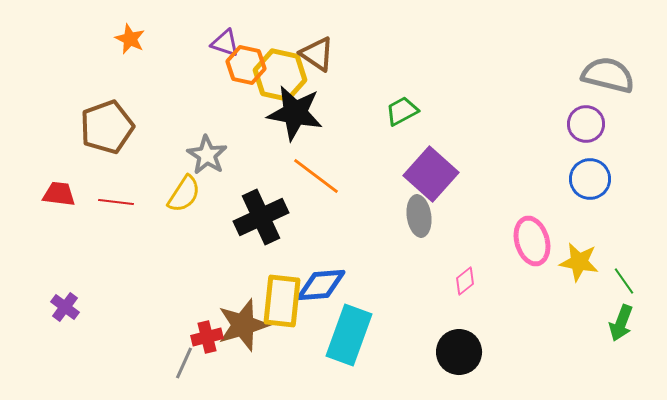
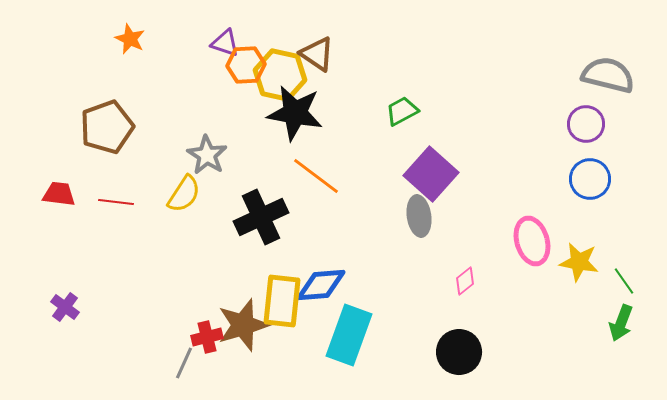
orange hexagon: rotated 15 degrees counterclockwise
